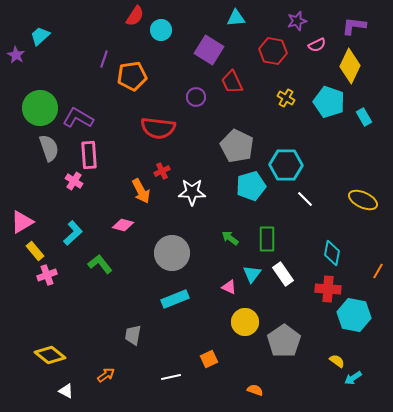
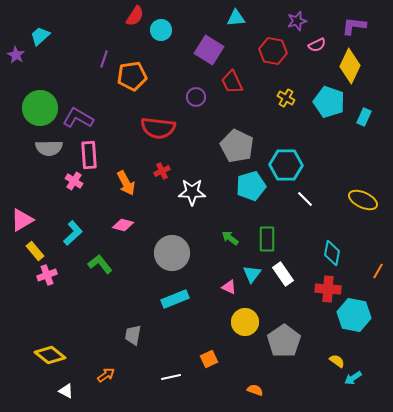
cyan rectangle at (364, 117): rotated 54 degrees clockwise
gray semicircle at (49, 148): rotated 108 degrees clockwise
orange arrow at (141, 191): moved 15 px left, 8 px up
pink triangle at (22, 222): moved 2 px up
